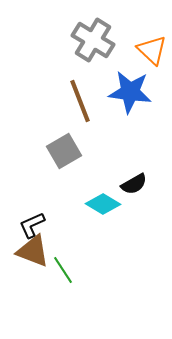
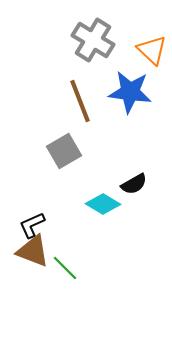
green line: moved 2 px right, 2 px up; rotated 12 degrees counterclockwise
